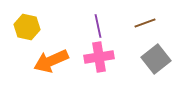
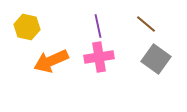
brown line: moved 1 px right, 1 px down; rotated 60 degrees clockwise
gray square: rotated 16 degrees counterclockwise
